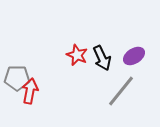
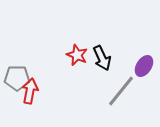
purple ellipse: moved 10 px right, 10 px down; rotated 25 degrees counterclockwise
